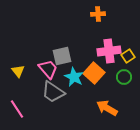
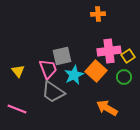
pink trapezoid: rotated 20 degrees clockwise
orange square: moved 2 px right, 2 px up
cyan star: moved 2 px up; rotated 18 degrees clockwise
pink line: rotated 36 degrees counterclockwise
